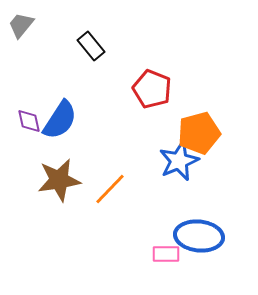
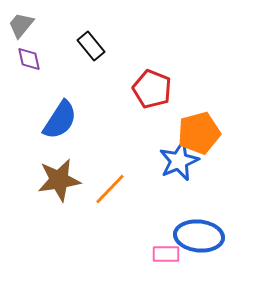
purple diamond: moved 62 px up
